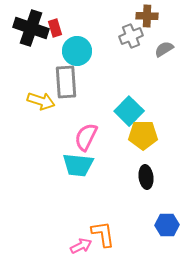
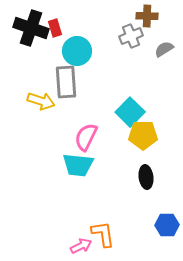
cyan square: moved 1 px right, 1 px down
